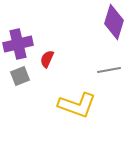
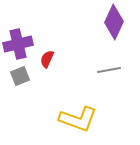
purple diamond: rotated 8 degrees clockwise
yellow L-shape: moved 1 px right, 14 px down
